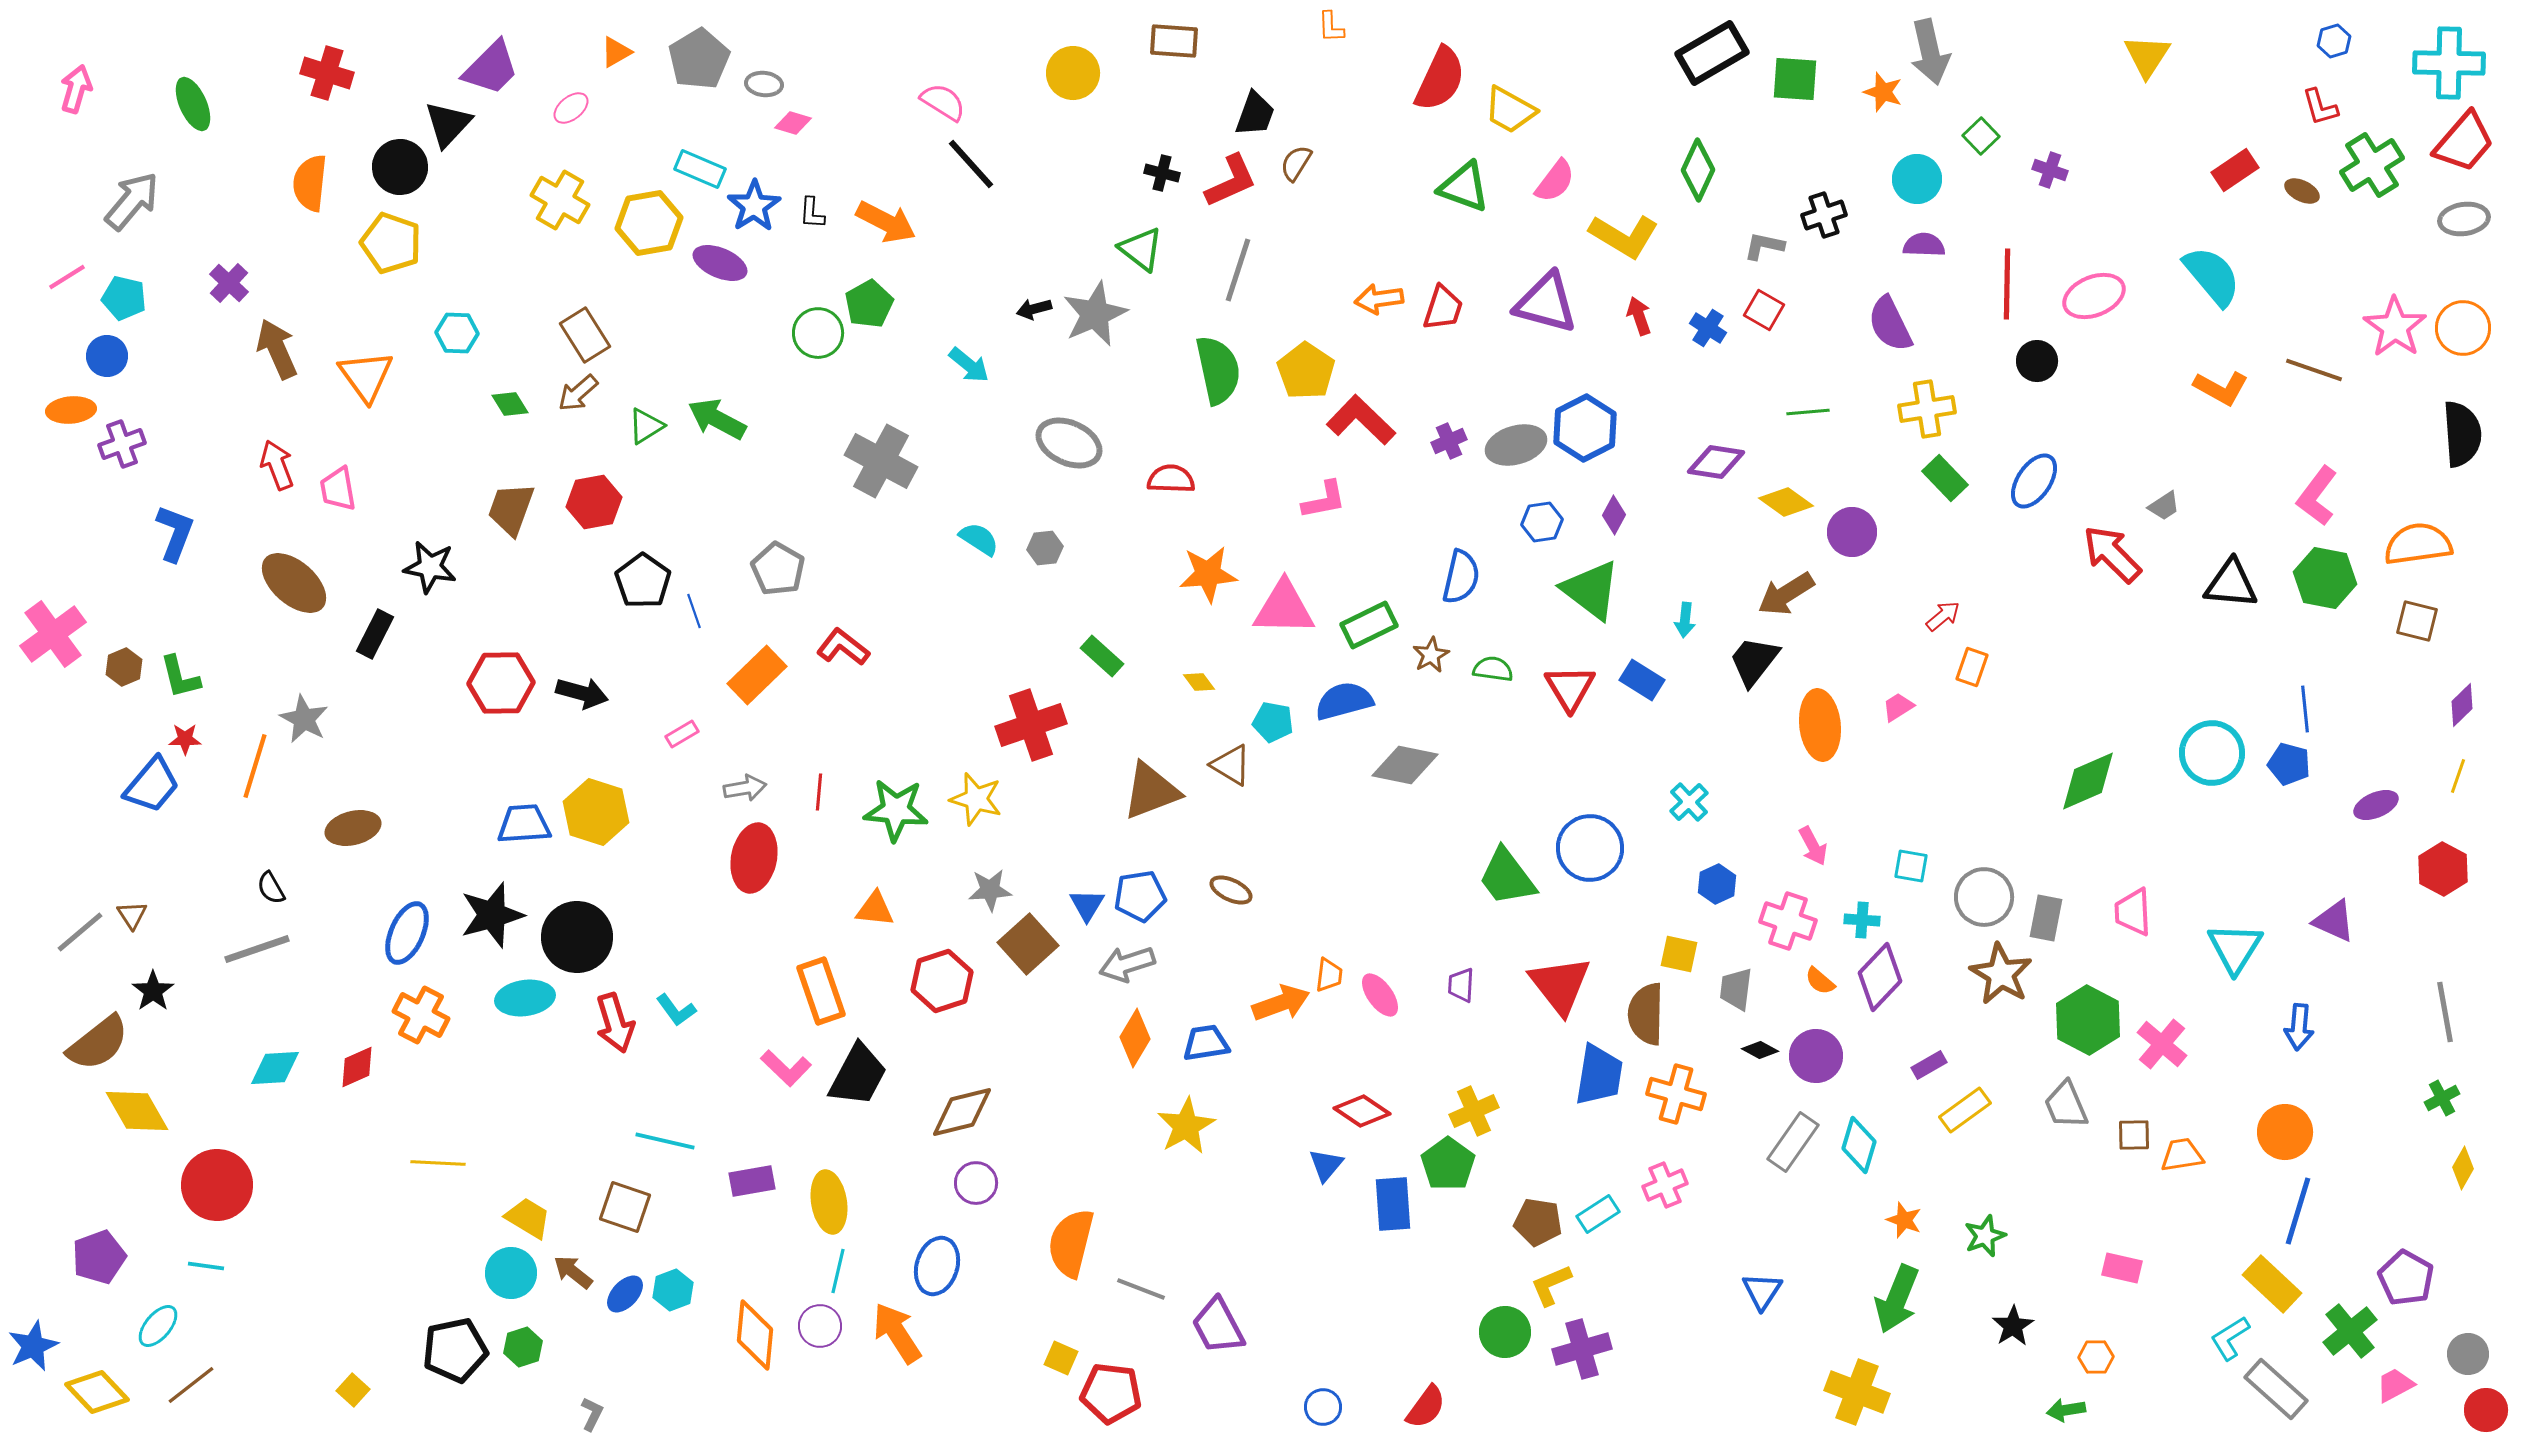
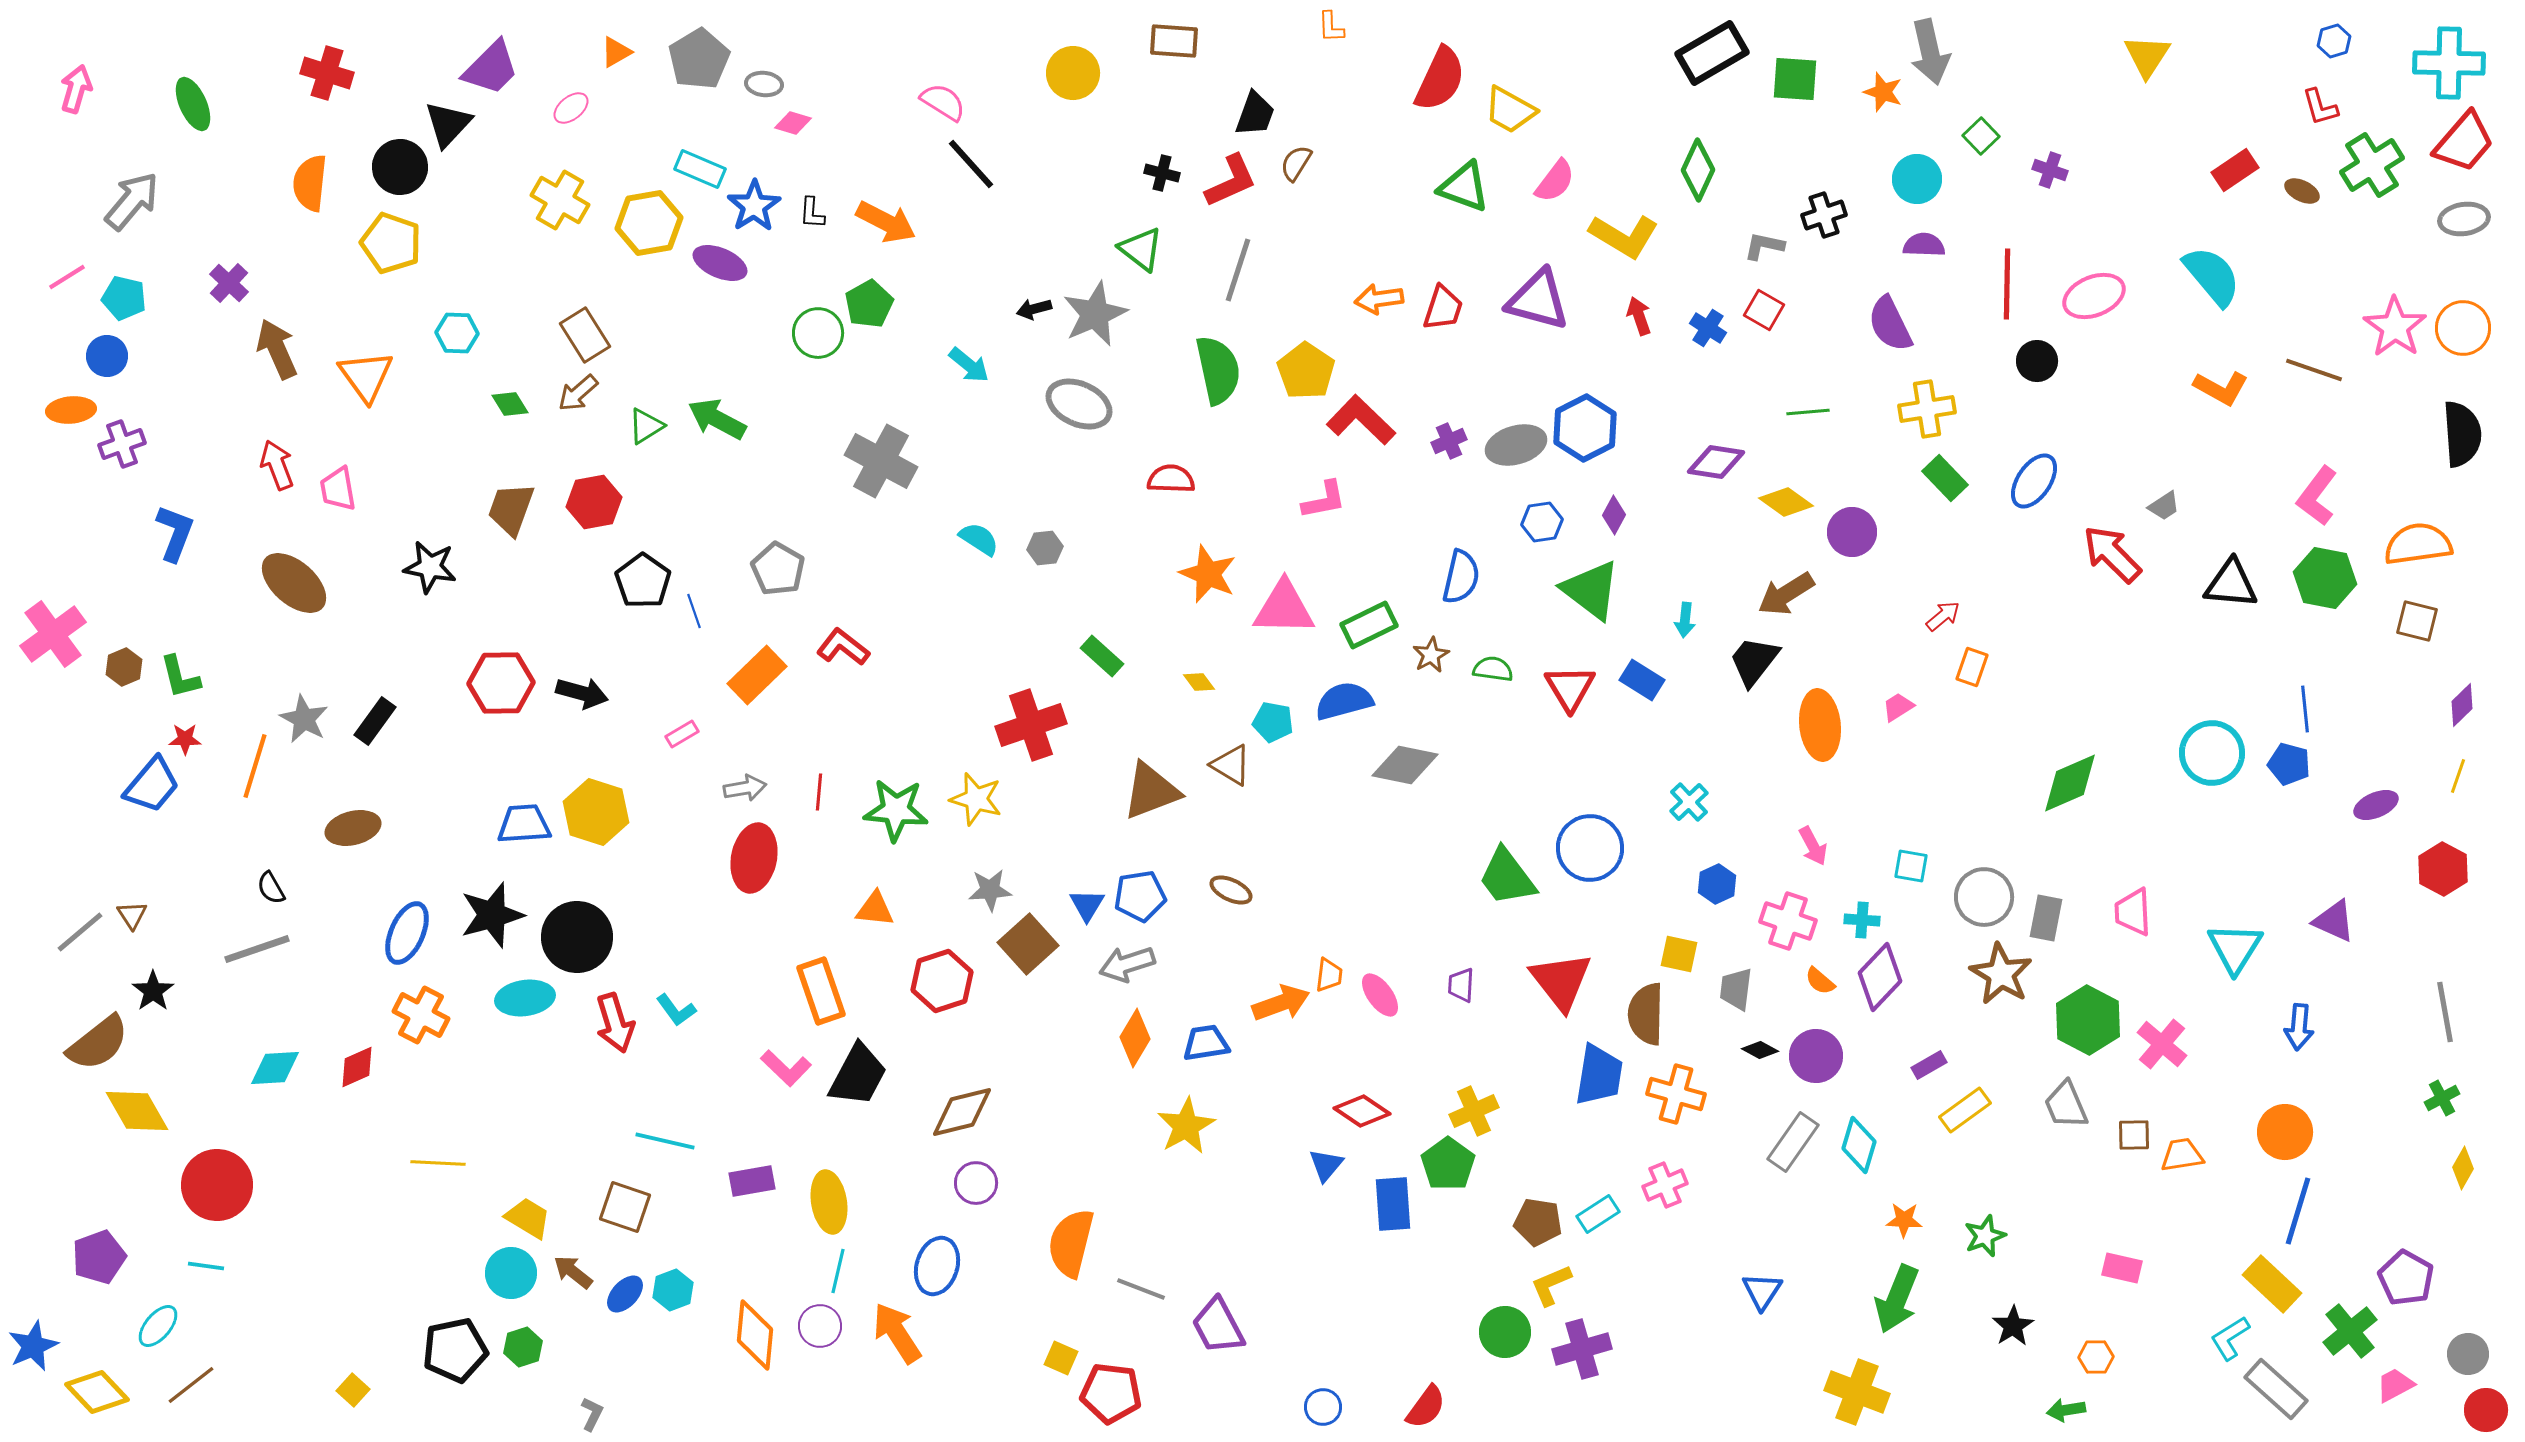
purple triangle at (1546, 303): moved 8 px left, 3 px up
gray ellipse at (1069, 443): moved 10 px right, 39 px up
orange star at (1208, 574): rotated 28 degrees clockwise
black rectangle at (375, 634): moved 87 px down; rotated 9 degrees clockwise
green diamond at (2088, 781): moved 18 px left, 2 px down
red triangle at (1560, 985): moved 1 px right, 4 px up
orange star at (1904, 1220): rotated 18 degrees counterclockwise
